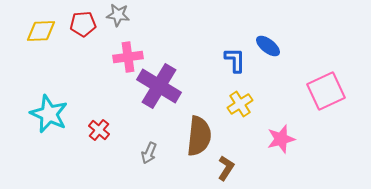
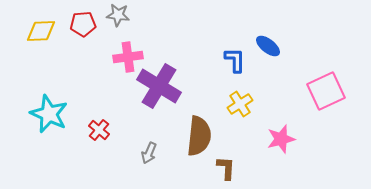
brown L-shape: rotated 30 degrees counterclockwise
